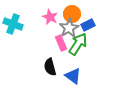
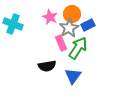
green arrow: moved 4 px down
black semicircle: moved 3 px left, 1 px up; rotated 84 degrees counterclockwise
blue triangle: rotated 30 degrees clockwise
